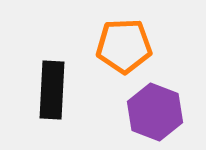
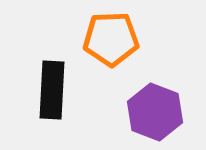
orange pentagon: moved 13 px left, 7 px up
